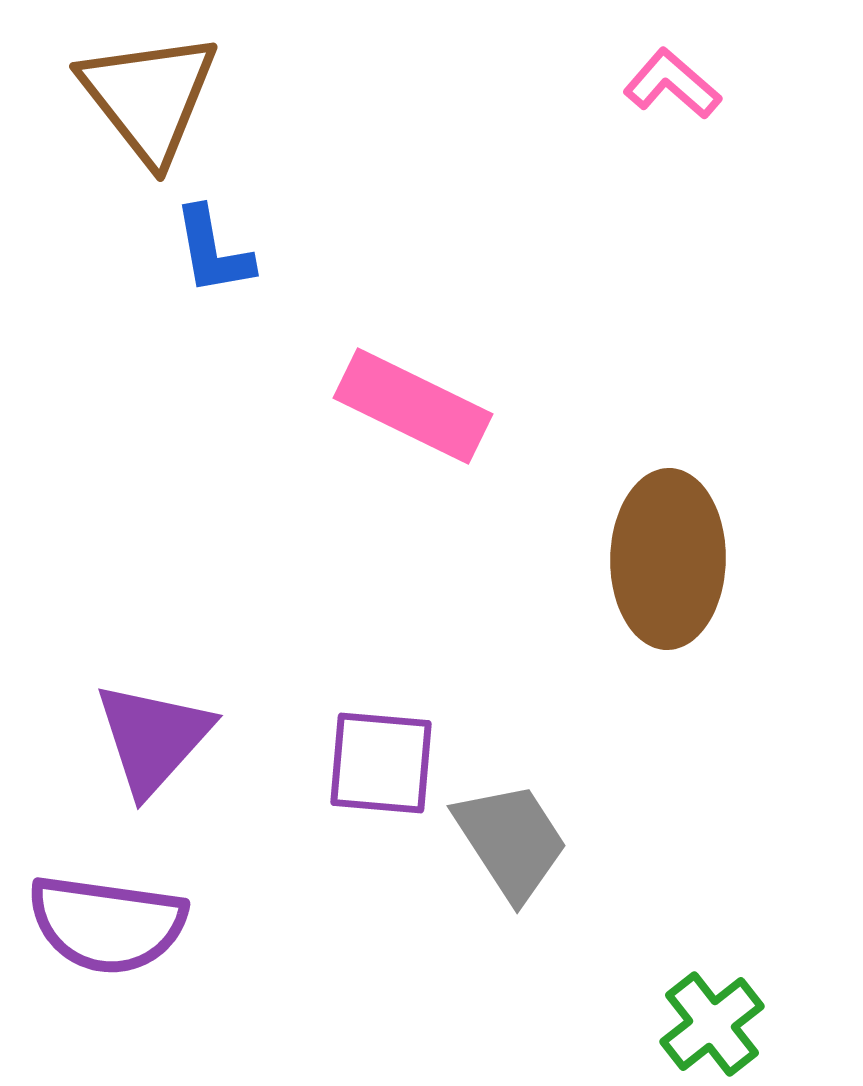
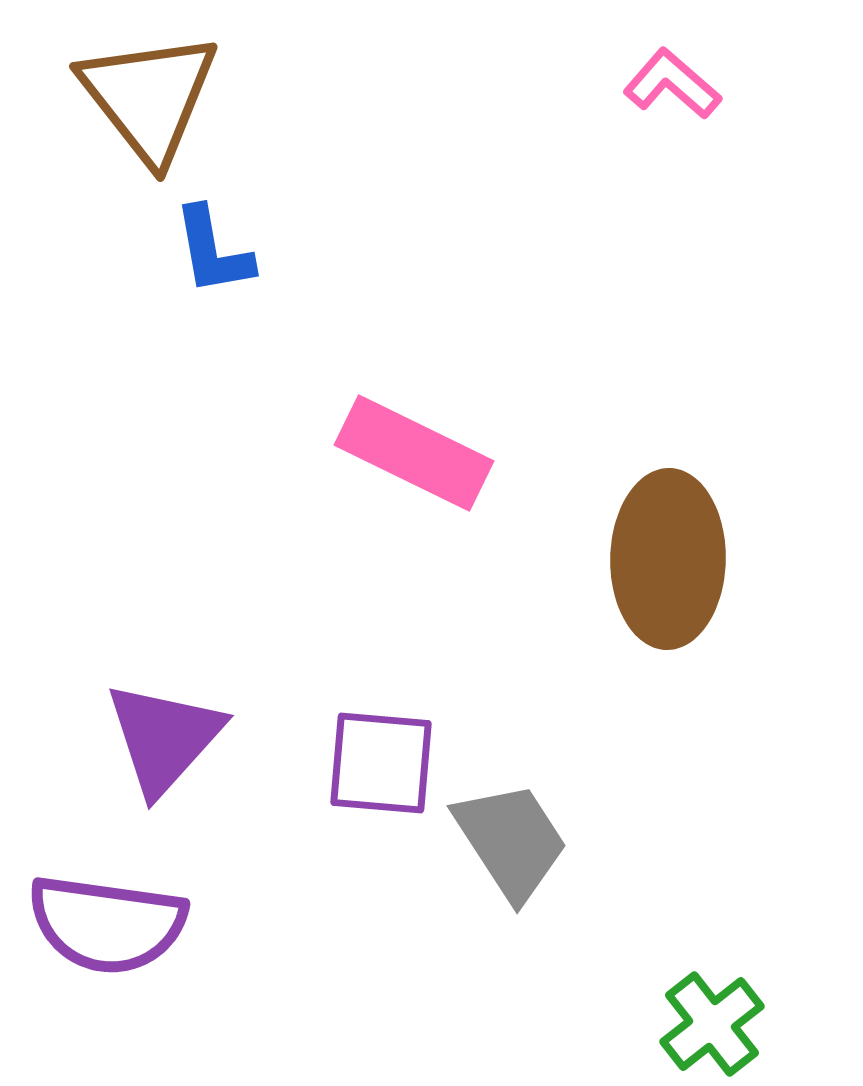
pink rectangle: moved 1 px right, 47 px down
purple triangle: moved 11 px right
